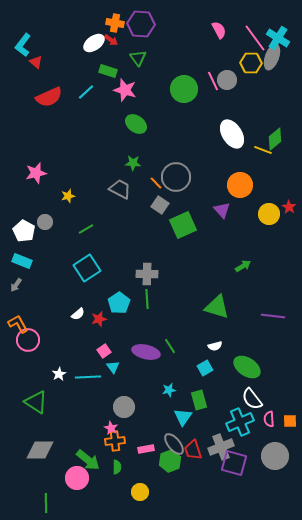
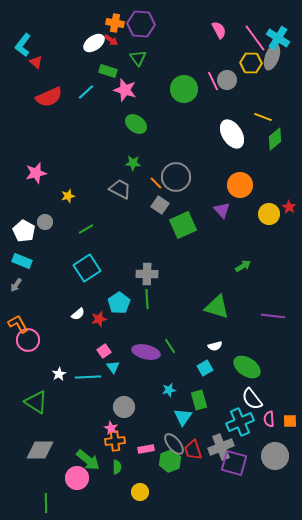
yellow line at (263, 150): moved 33 px up
